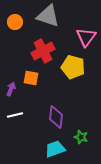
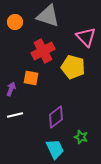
pink triangle: rotated 20 degrees counterclockwise
purple diamond: rotated 45 degrees clockwise
cyan trapezoid: rotated 85 degrees clockwise
